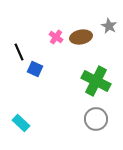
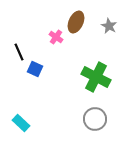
brown ellipse: moved 5 px left, 15 px up; rotated 55 degrees counterclockwise
green cross: moved 4 px up
gray circle: moved 1 px left
